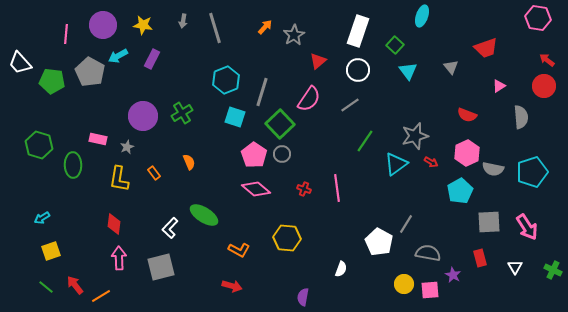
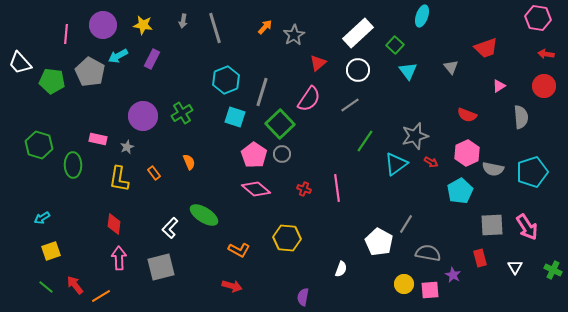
white rectangle at (358, 31): moved 2 px down; rotated 28 degrees clockwise
red arrow at (547, 60): moved 1 px left, 6 px up; rotated 28 degrees counterclockwise
red triangle at (318, 61): moved 2 px down
gray square at (489, 222): moved 3 px right, 3 px down
